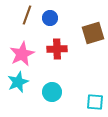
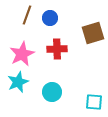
cyan square: moved 1 px left
